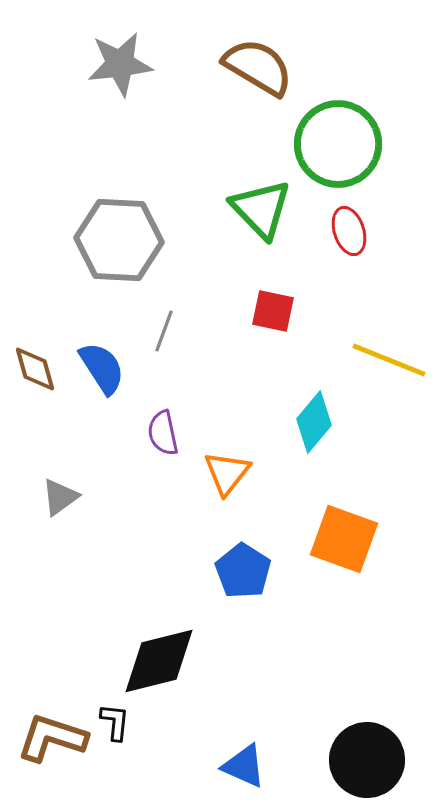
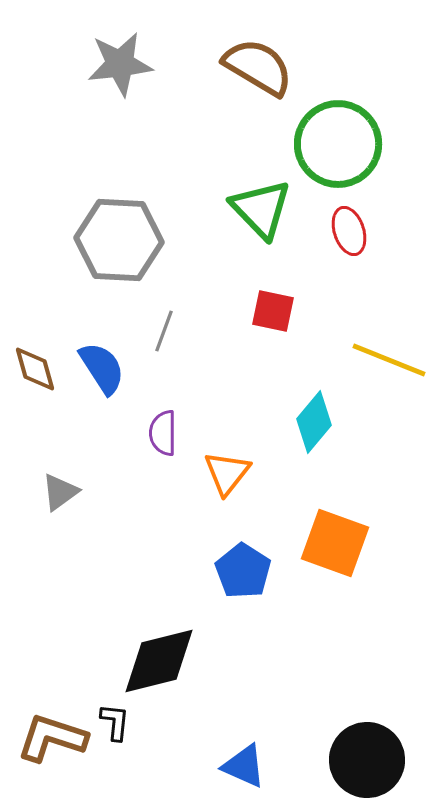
purple semicircle: rotated 12 degrees clockwise
gray triangle: moved 5 px up
orange square: moved 9 px left, 4 px down
